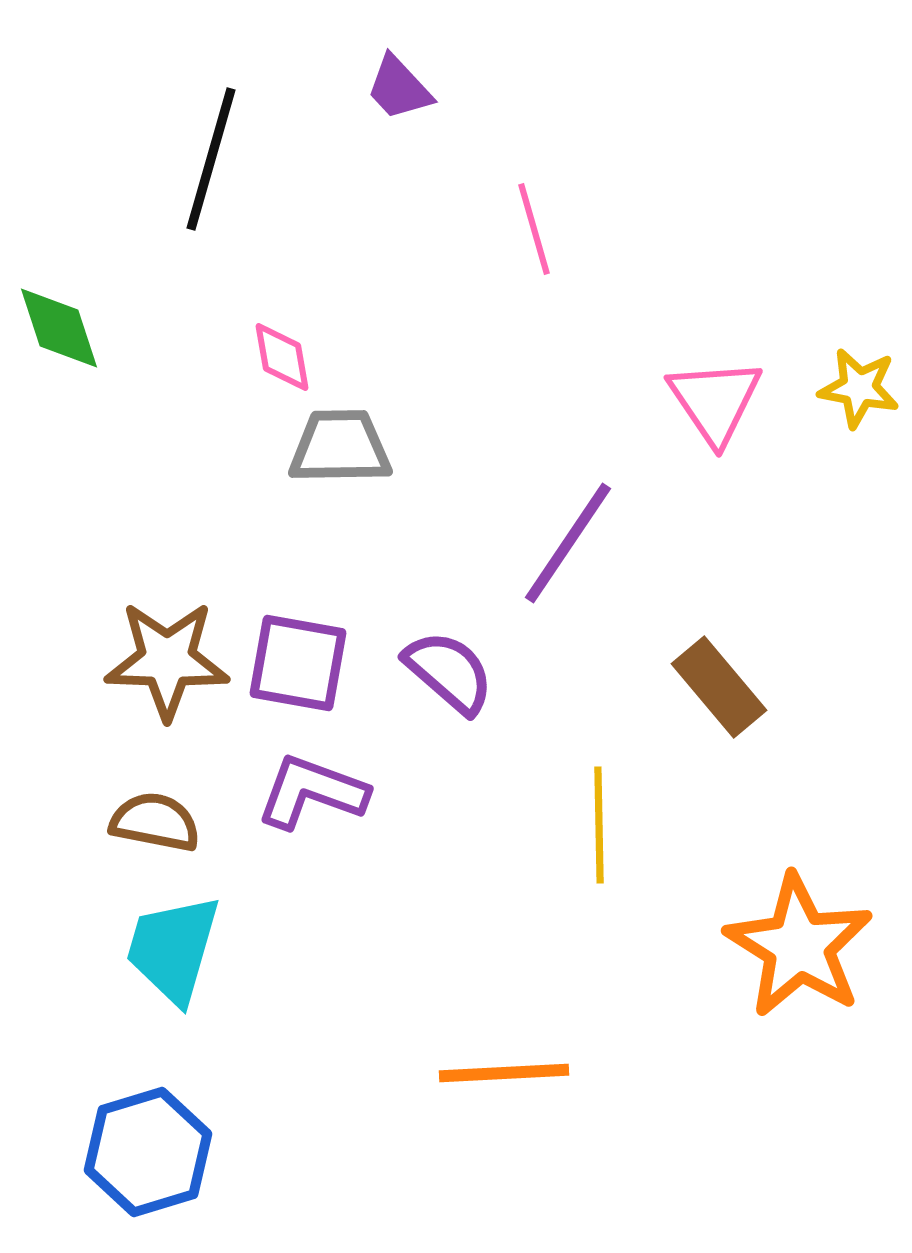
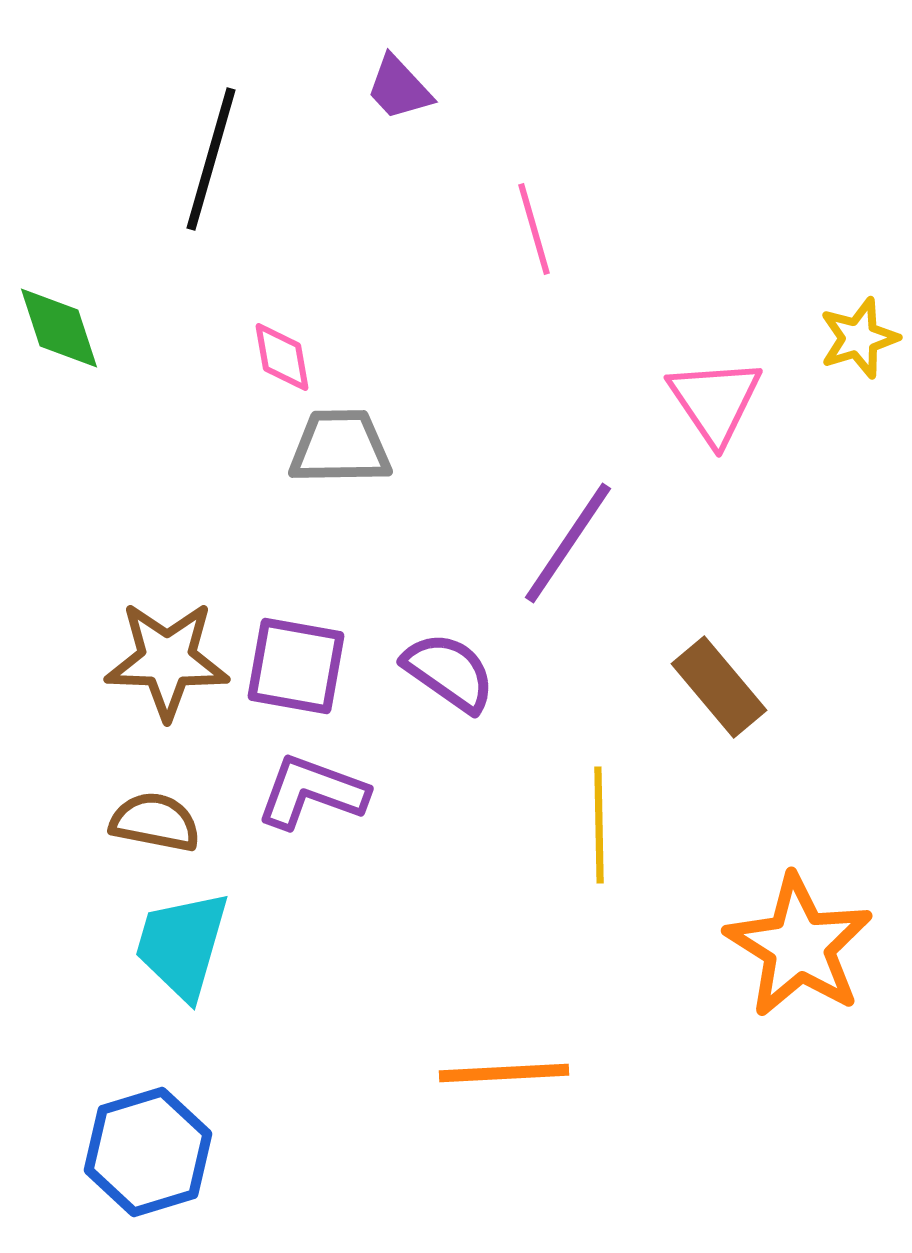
yellow star: moved 50 px up; rotated 28 degrees counterclockwise
purple square: moved 2 px left, 3 px down
purple semicircle: rotated 6 degrees counterclockwise
cyan trapezoid: moved 9 px right, 4 px up
